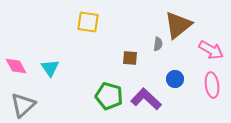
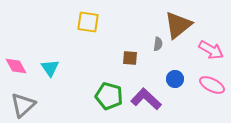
pink ellipse: rotated 55 degrees counterclockwise
